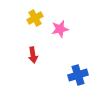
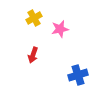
yellow cross: moved 1 px left
red arrow: rotated 28 degrees clockwise
